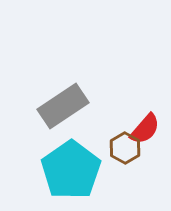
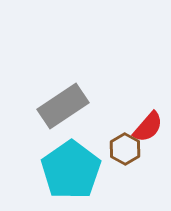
red semicircle: moved 3 px right, 2 px up
brown hexagon: moved 1 px down
